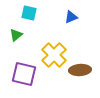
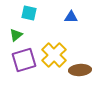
blue triangle: rotated 24 degrees clockwise
purple square: moved 14 px up; rotated 30 degrees counterclockwise
